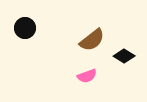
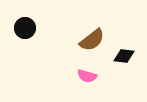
black diamond: rotated 25 degrees counterclockwise
pink semicircle: rotated 36 degrees clockwise
